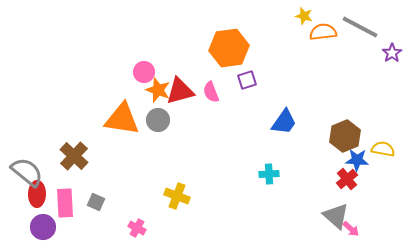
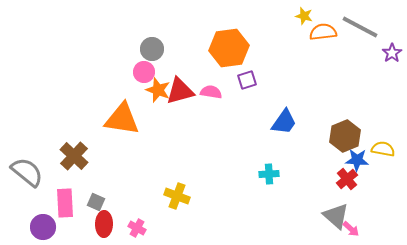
pink semicircle: rotated 120 degrees clockwise
gray circle: moved 6 px left, 71 px up
red ellipse: moved 67 px right, 30 px down
